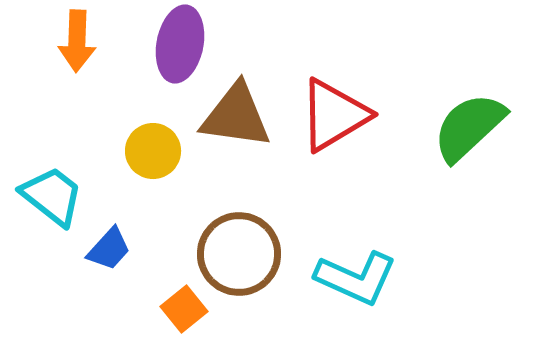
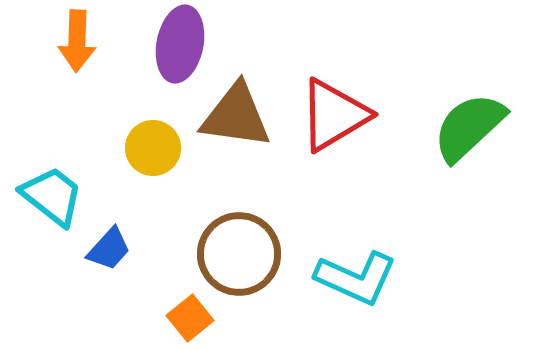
yellow circle: moved 3 px up
orange square: moved 6 px right, 9 px down
